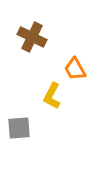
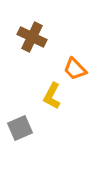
orange trapezoid: rotated 15 degrees counterclockwise
gray square: moved 1 px right; rotated 20 degrees counterclockwise
